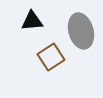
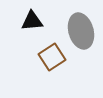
brown square: moved 1 px right
